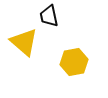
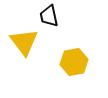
yellow triangle: rotated 12 degrees clockwise
